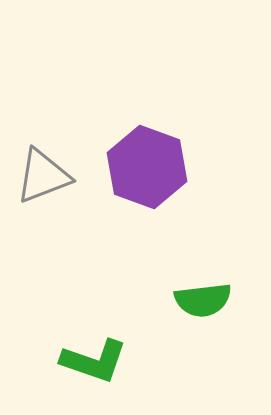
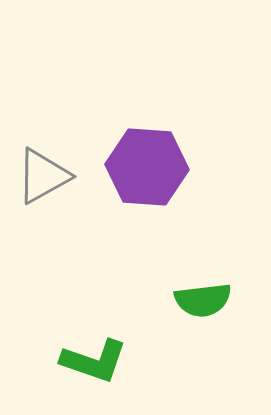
purple hexagon: rotated 16 degrees counterclockwise
gray triangle: rotated 8 degrees counterclockwise
